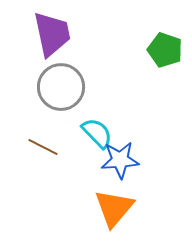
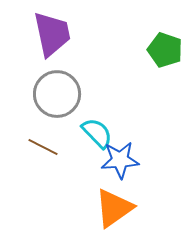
gray circle: moved 4 px left, 7 px down
orange triangle: rotated 15 degrees clockwise
